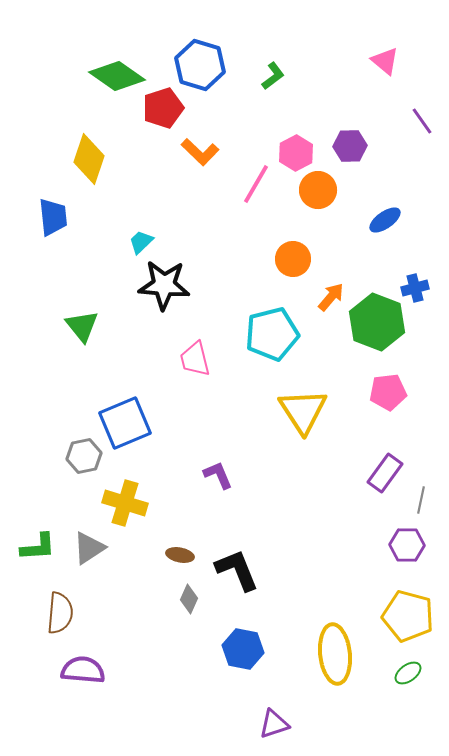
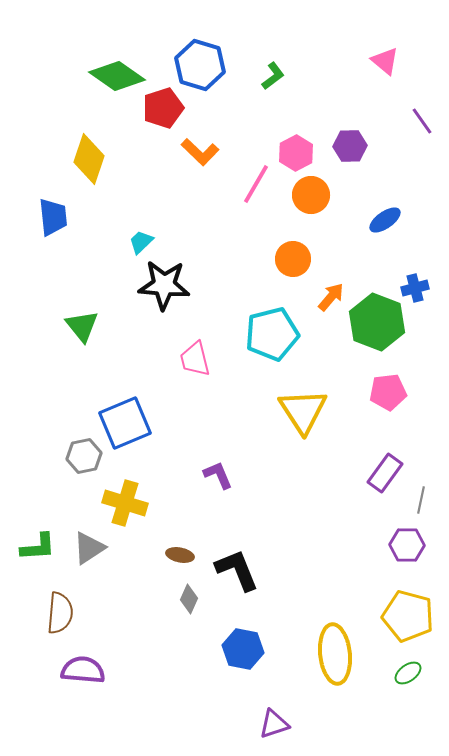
orange circle at (318, 190): moved 7 px left, 5 px down
